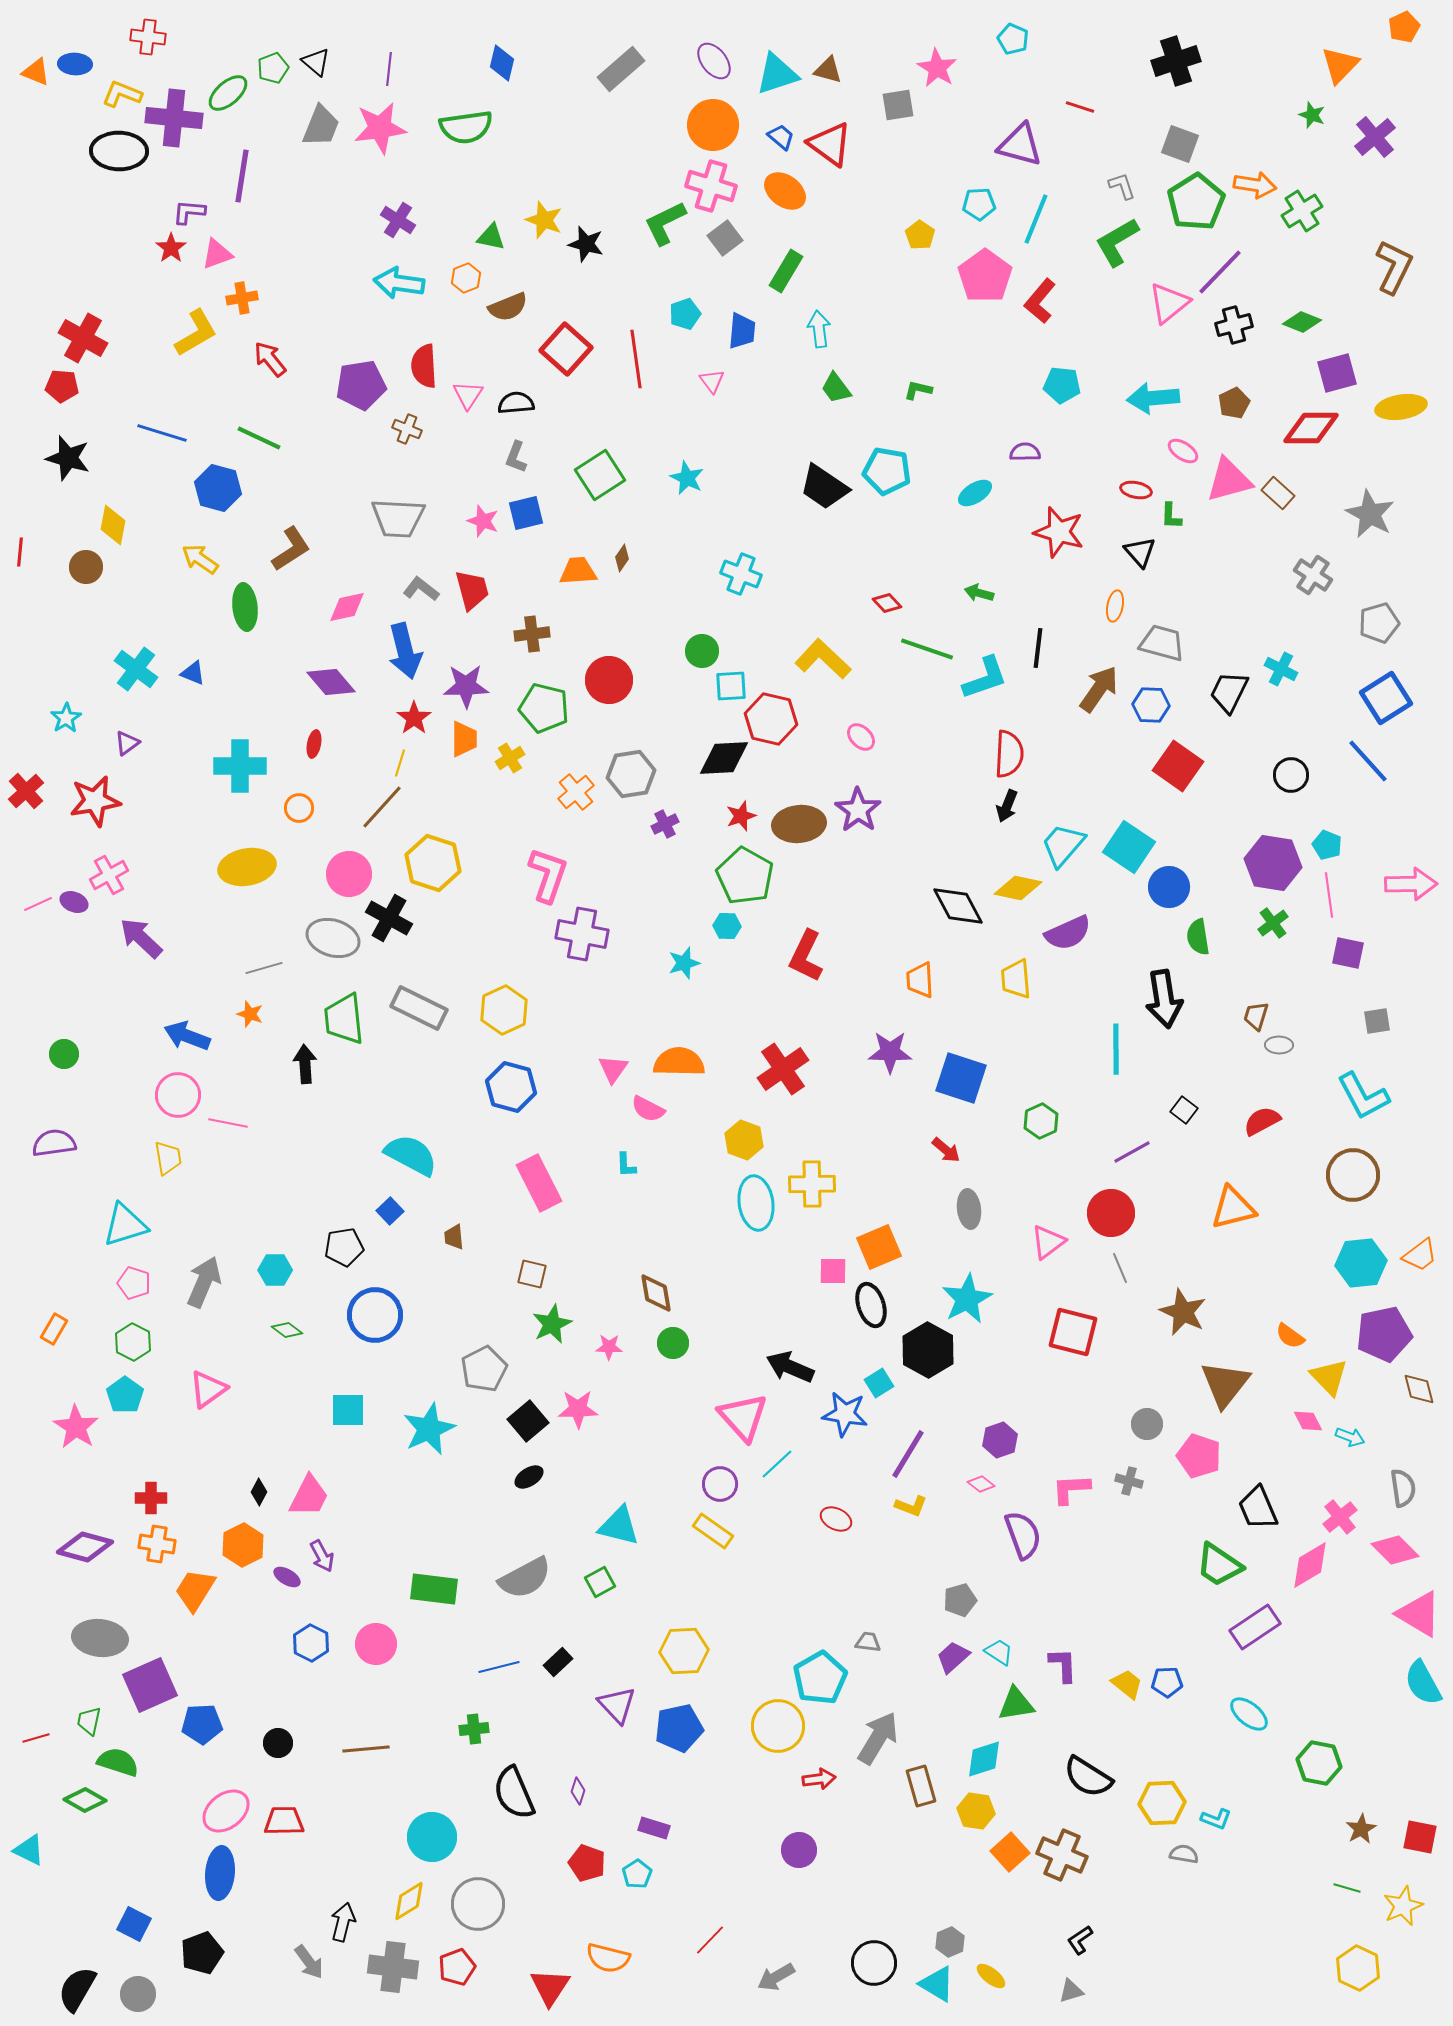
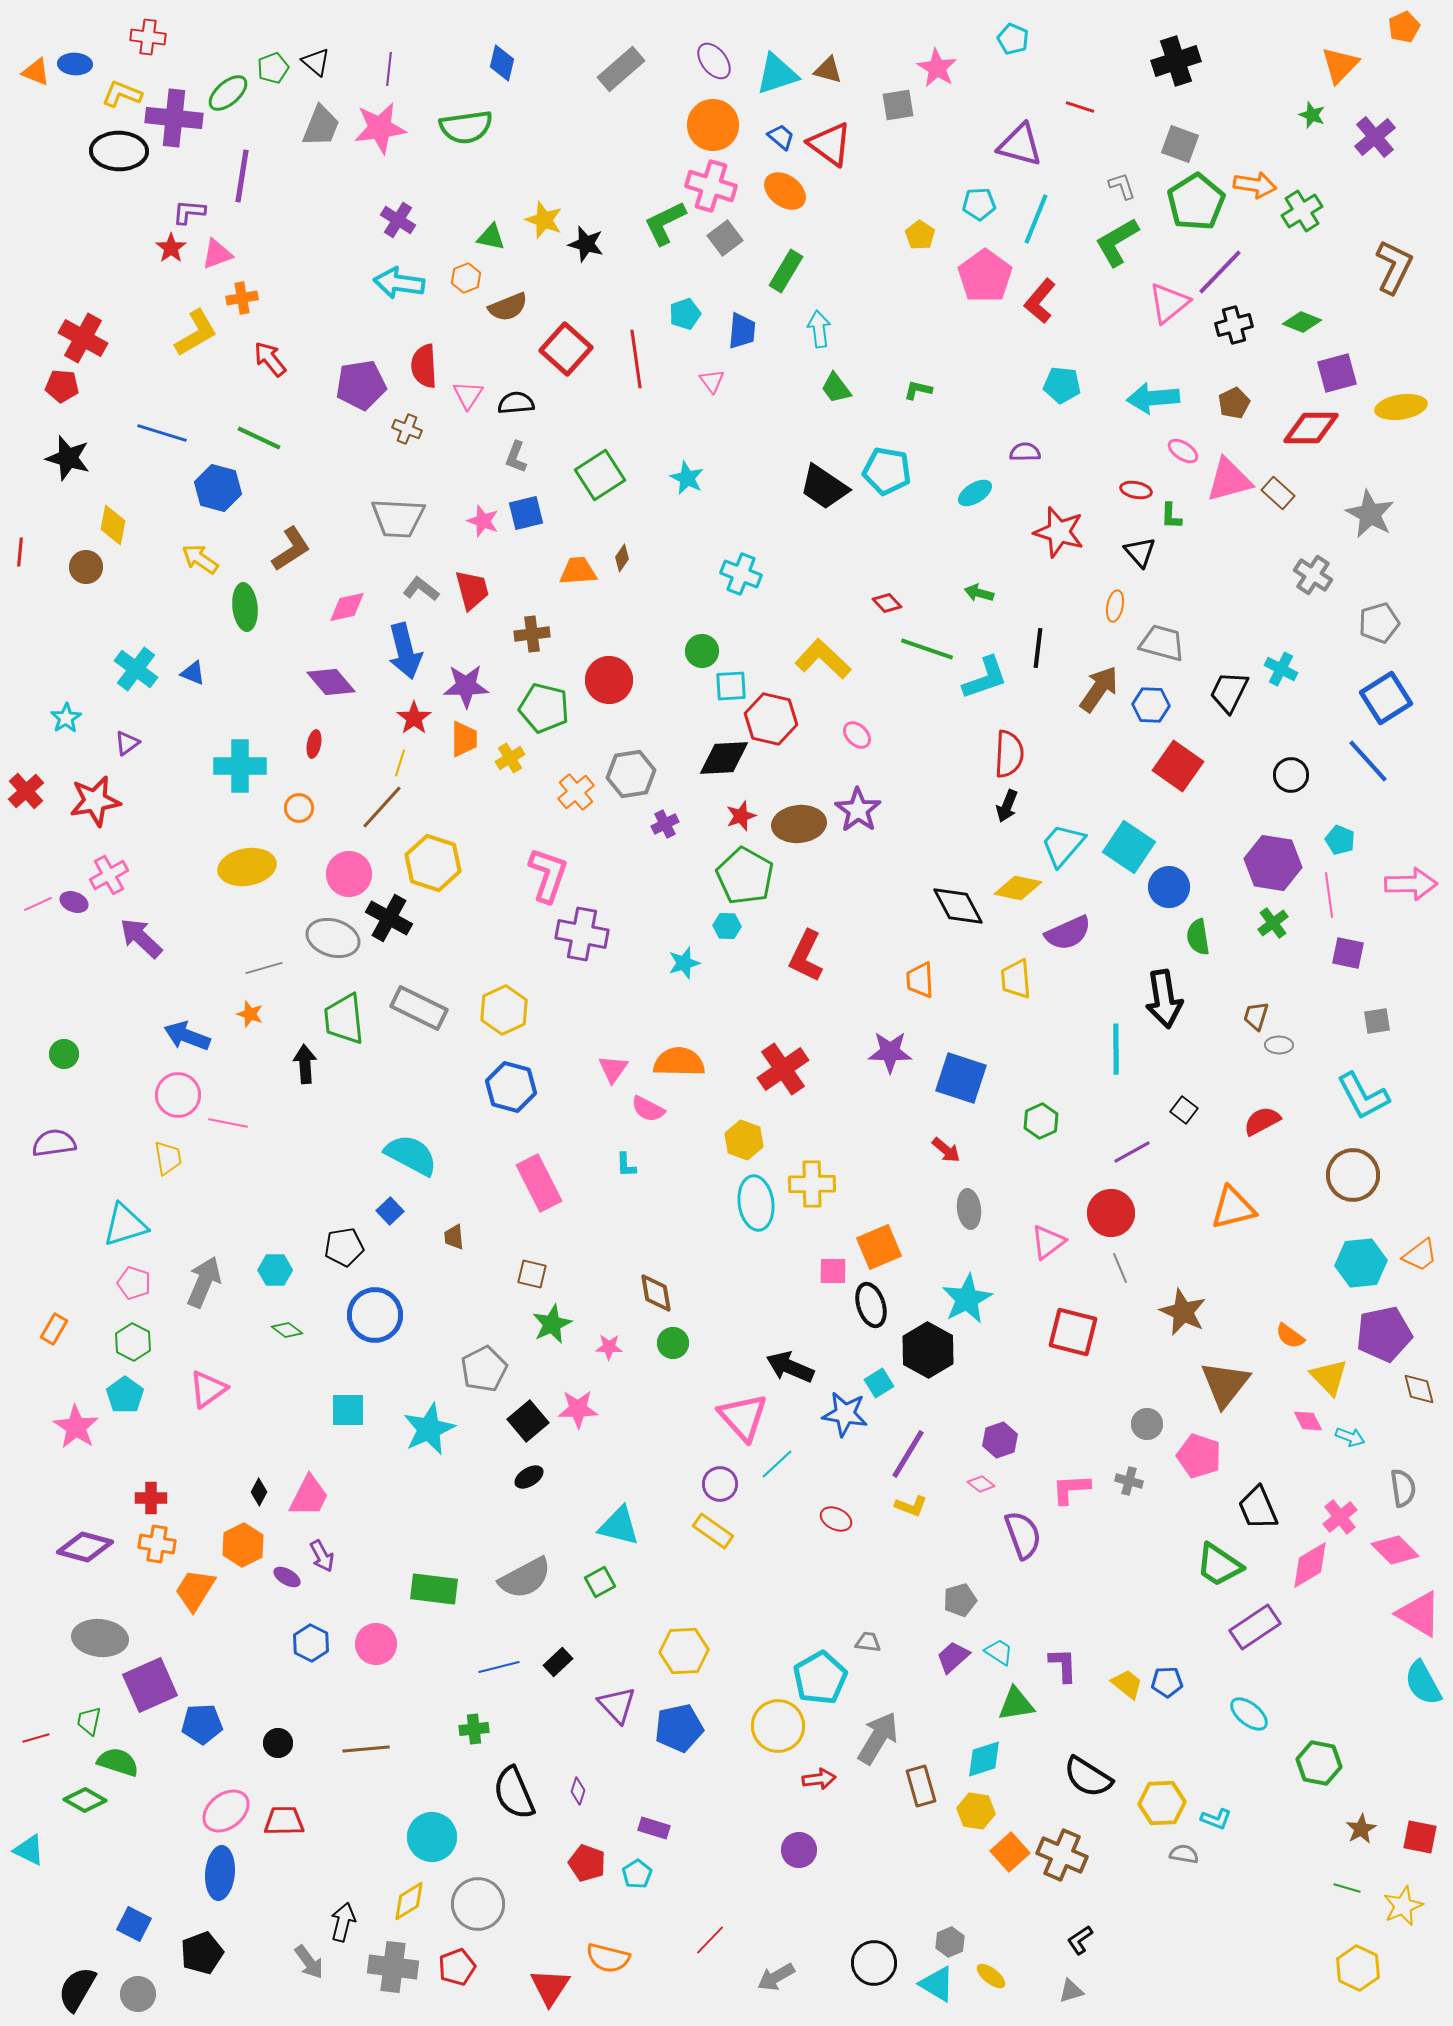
pink ellipse at (861, 737): moved 4 px left, 2 px up
cyan pentagon at (1327, 845): moved 13 px right, 5 px up
